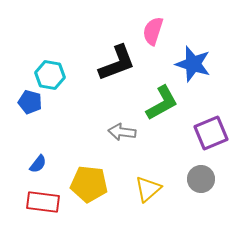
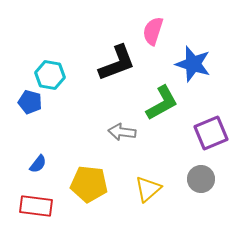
red rectangle: moved 7 px left, 4 px down
